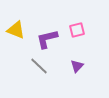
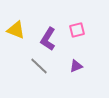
purple L-shape: moved 1 px right; rotated 45 degrees counterclockwise
purple triangle: moved 1 px left; rotated 24 degrees clockwise
